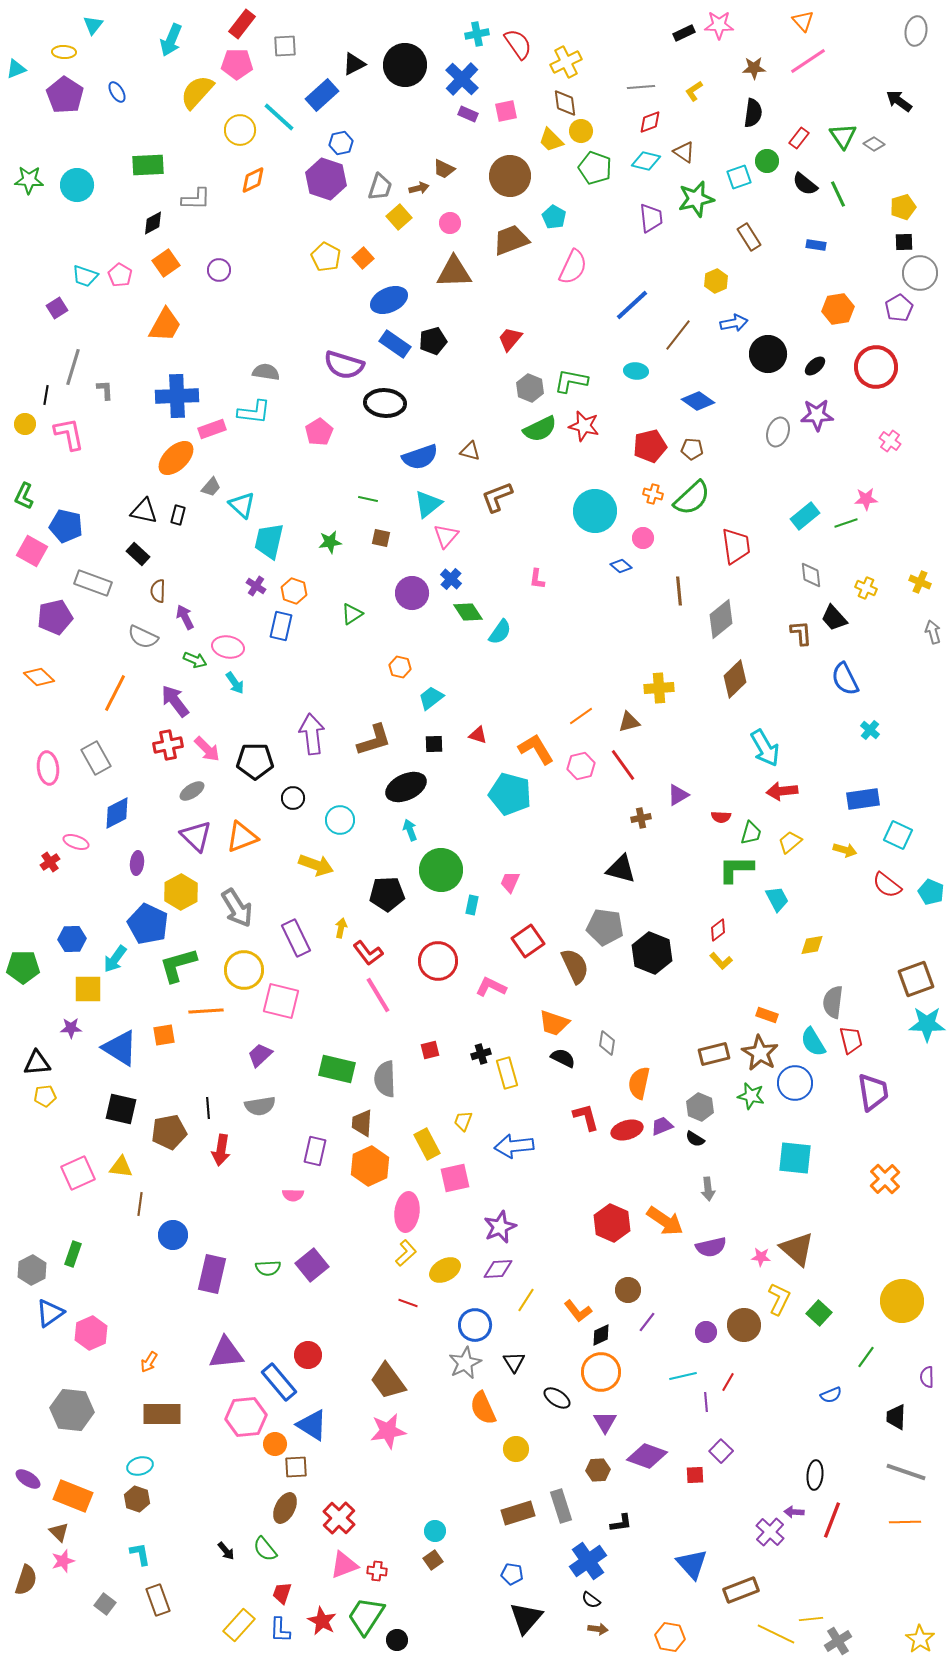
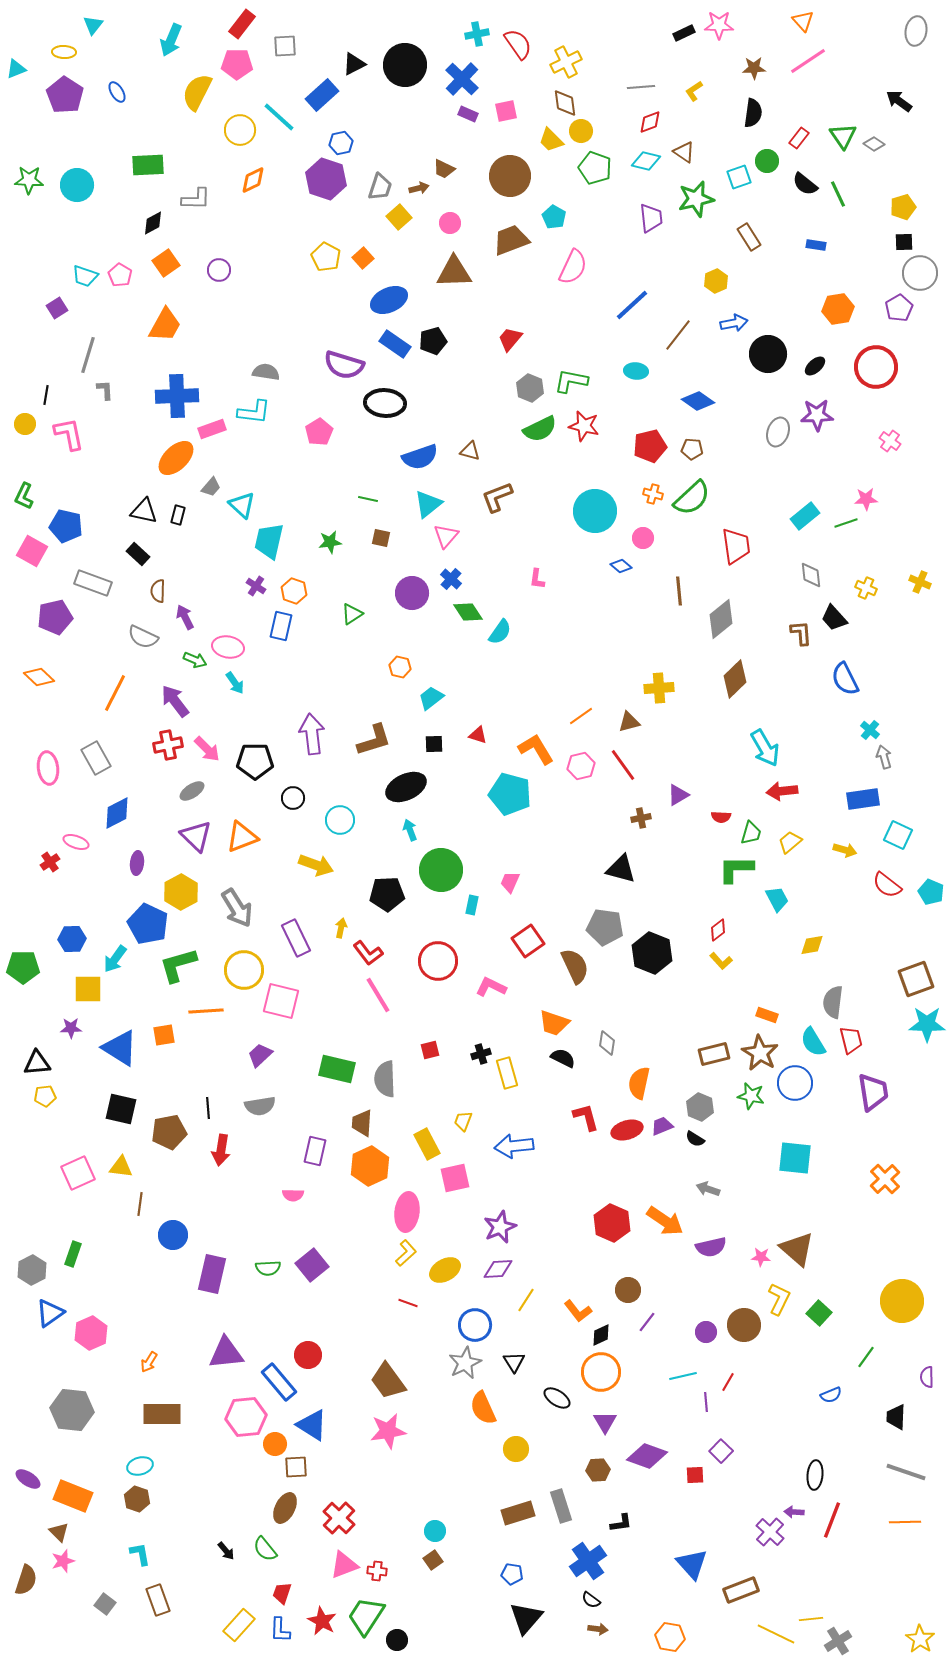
yellow semicircle at (197, 92): rotated 15 degrees counterclockwise
gray line at (73, 367): moved 15 px right, 12 px up
gray arrow at (933, 632): moved 49 px left, 125 px down
gray arrow at (708, 1189): rotated 115 degrees clockwise
